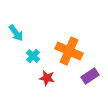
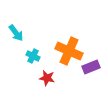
cyan cross: rotated 16 degrees counterclockwise
purple rectangle: moved 1 px right, 9 px up; rotated 12 degrees clockwise
